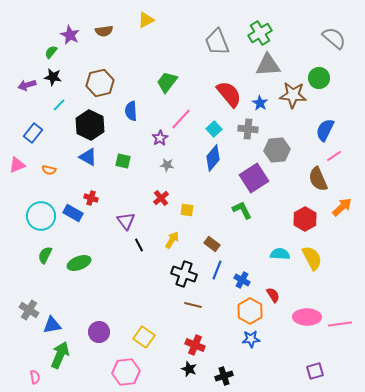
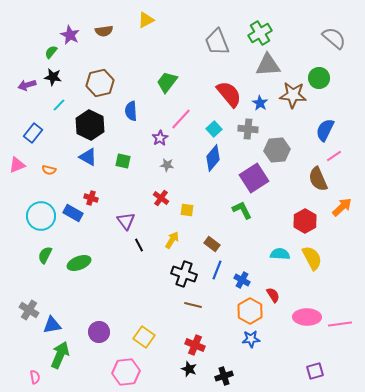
red cross at (161, 198): rotated 14 degrees counterclockwise
red hexagon at (305, 219): moved 2 px down
